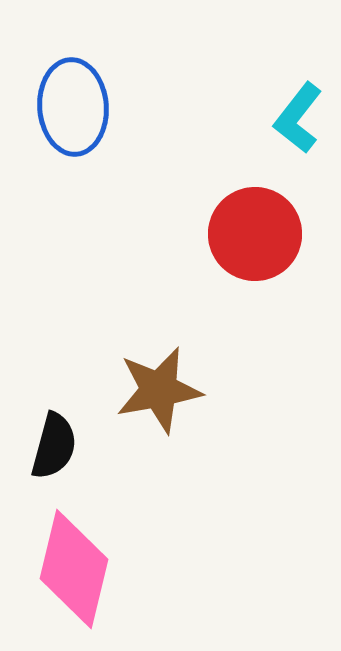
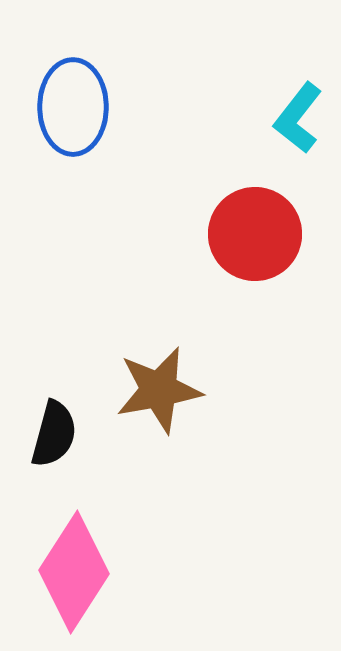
blue ellipse: rotated 4 degrees clockwise
black semicircle: moved 12 px up
pink diamond: moved 3 px down; rotated 19 degrees clockwise
